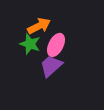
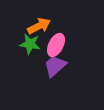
green star: rotated 10 degrees counterclockwise
purple trapezoid: moved 4 px right
